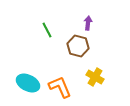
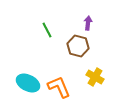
orange L-shape: moved 1 px left
